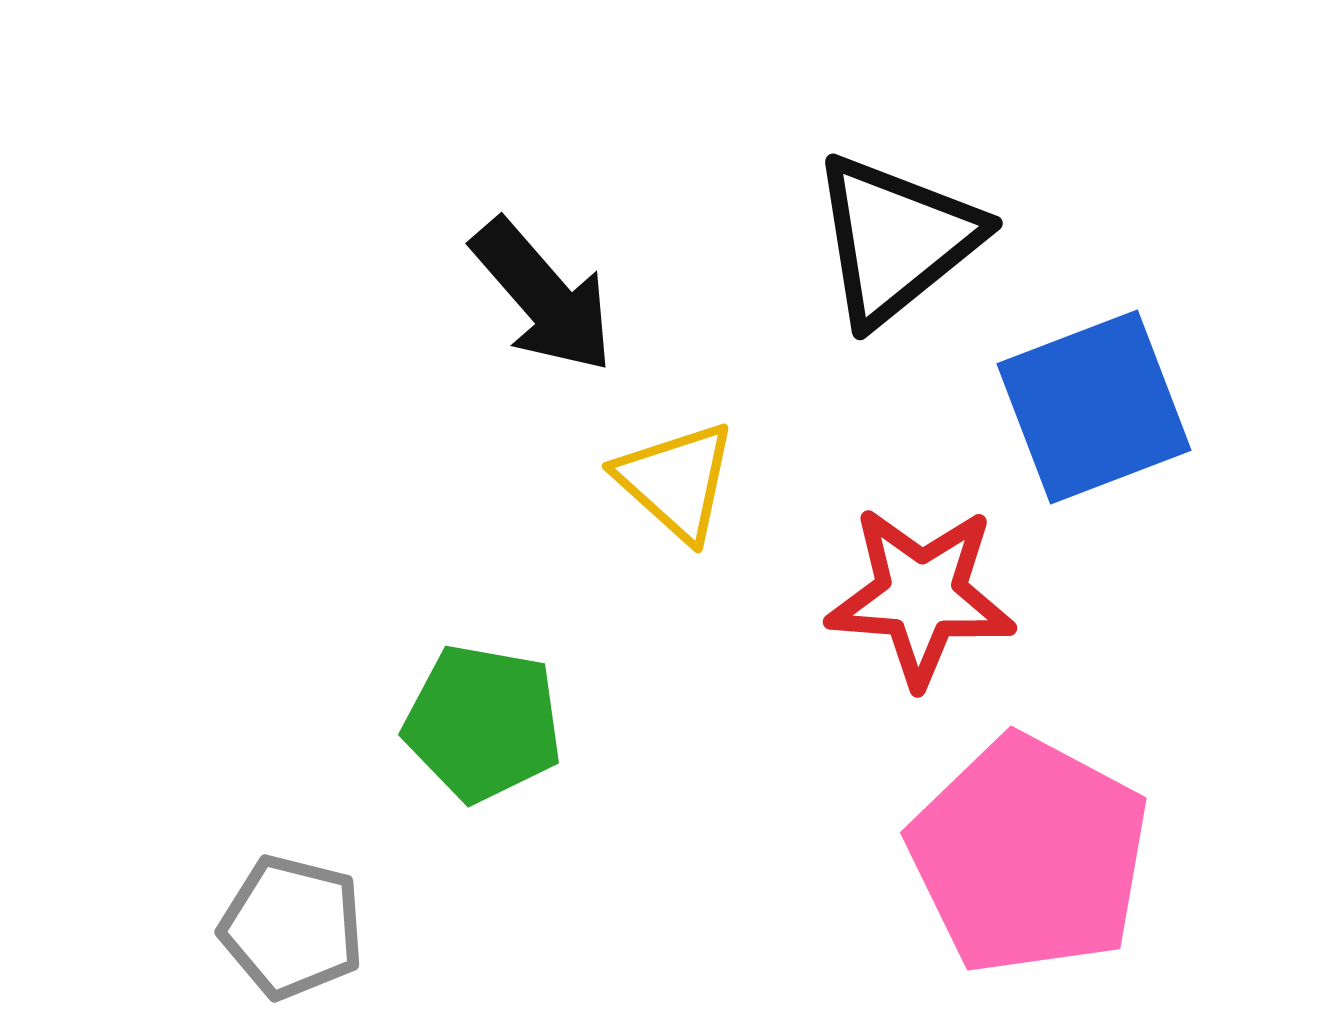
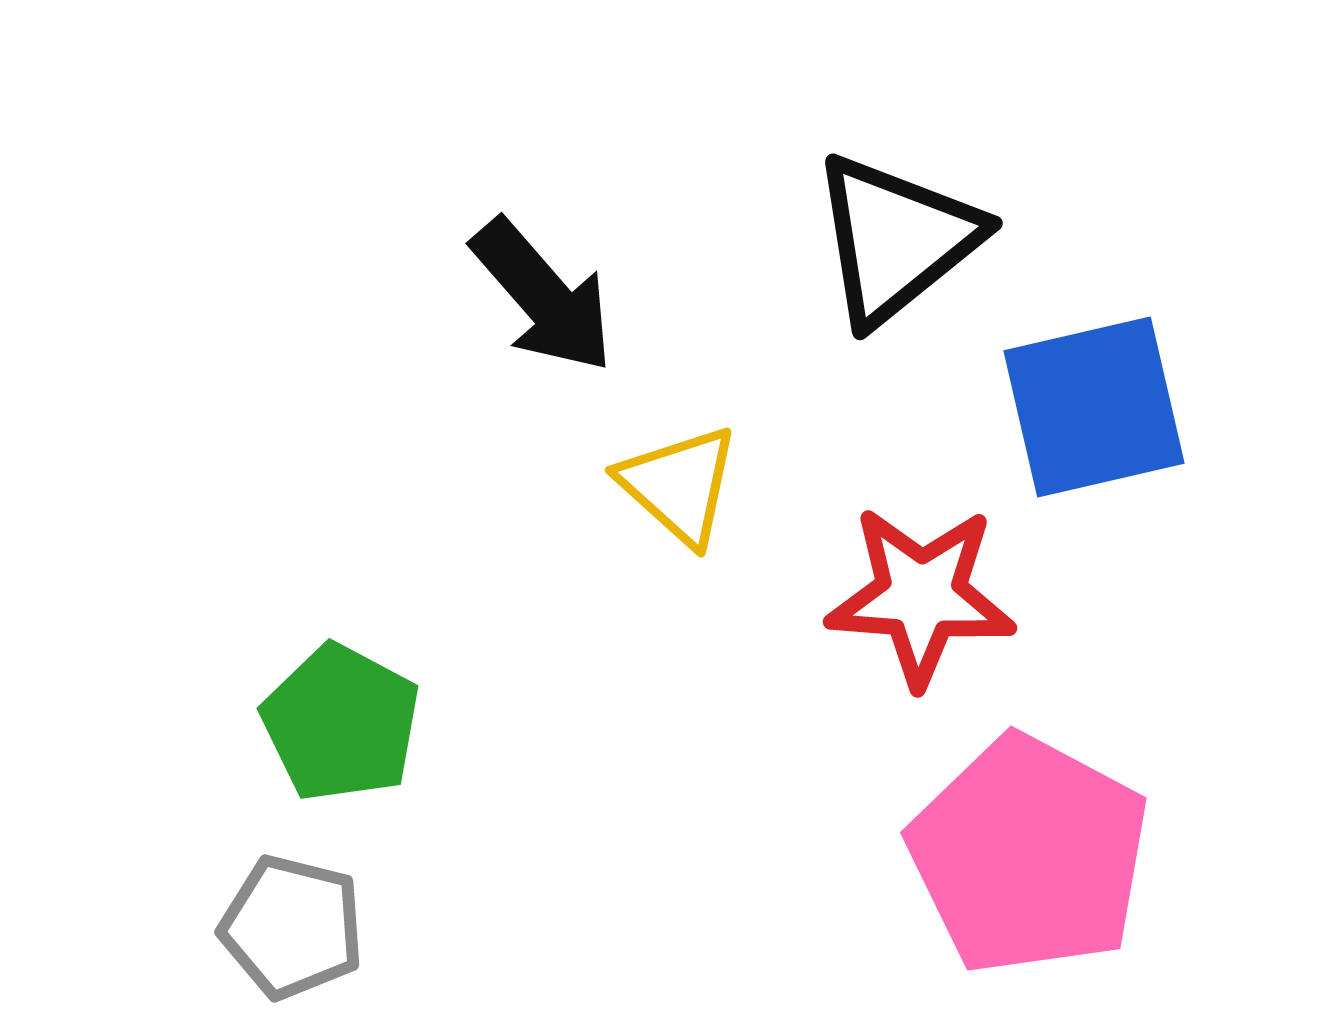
blue square: rotated 8 degrees clockwise
yellow triangle: moved 3 px right, 4 px down
green pentagon: moved 142 px left; rotated 18 degrees clockwise
